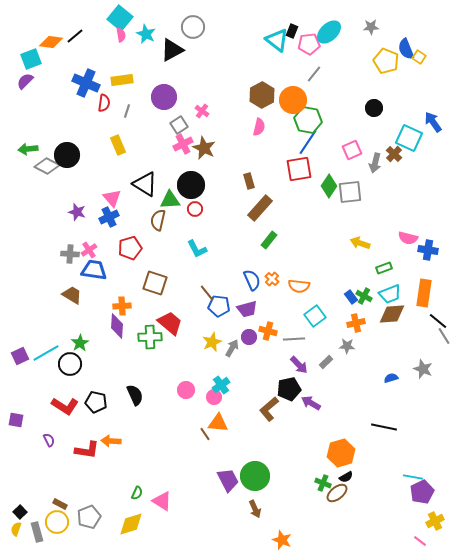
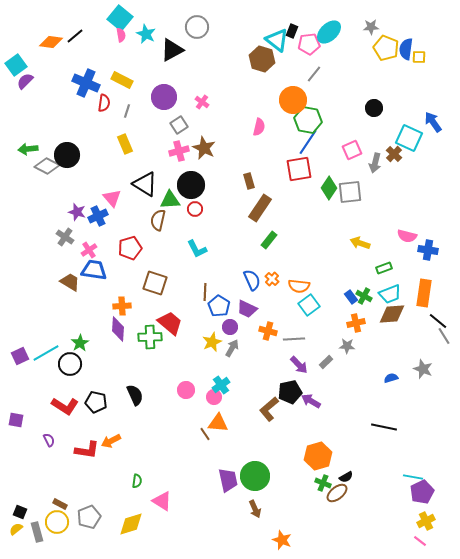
gray circle at (193, 27): moved 4 px right
blue semicircle at (406, 49): rotated 30 degrees clockwise
yellow square at (419, 57): rotated 32 degrees counterclockwise
cyan square at (31, 59): moved 15 px left, 6 px down; rotated 15 degrees counterclockwise
yellow pentagon at (386, 61): moved 13 px up
yellow rectangle at (122, 80): rotated 35 degrees clockwise
brown hexagon at (262, 95): moved 36 px up; rotated 15 degrees counterclockwise
pink cross at (202, 111): moved 9 px up
pink cross at (183, 144): moved 4 px left, 7 px down; rotated 12 degrees clockwise
yellow rectangle at (118, 145): moved 7 px right, 1 px up
green diamond at (329, 186): moved 2 px down
brown rectangle at (260, 208): rotated 8 degrees counterclockwise
blue cross at (109, 217): moved 11 px left, 1 px up
pink semicircle at (408, 238): moved 1 px left, 2 px up
gray cross at (70, 254): moved 5 px left, 17 px up; rotated 30 degrees clockwise
brown line at (207, 293): moved 2 px left, 1 px up; rotated 42 degrees clockwise
brown trapezoid at (72, 295): moved 2 px left, 13 px up
blue pentagon at (219, 306): rotated 25 degrees clockwise
purple trapezoid at (247, 309): rotated 40 degrees clockwise
cyan square at (315, 316): moved 6 px left, 11 px up
purple diamond at (117, 326): moved 1 px right, 3 px down
purple circle at (249, 337): moved 19 px left, 10 px up
black pentagon at (289, 389): moved 1 px right, 3 px down
purple arrow at (311, 403): moved 2 px up
orange arrow at (111, 441): rotated 30 degrees counterclockwise
orange hexagon at (341, 453): moved 23 px left, 3 px down
purple trapezoid at (228, 480): rotated 15 degrees clockwise
green semicircle at (137, 493): moved 12 px up; rotated 16 degrees counterclockwise
black square at (20, 512): rotated 24 degrees counterclockwise
yellow cross at (435, 521): moved 9 px left
yellow semicircle at (16, 529): rotated 32 degrees clockwise
